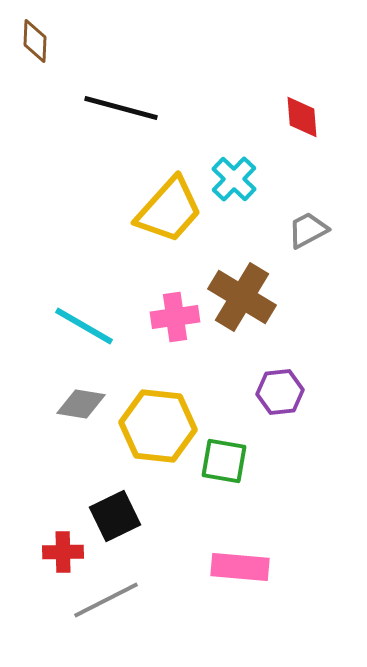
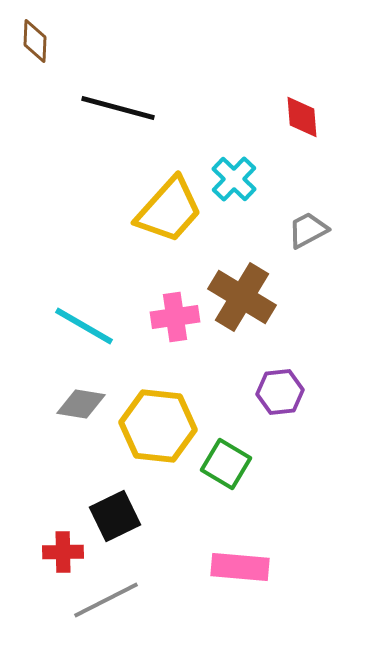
black line: moved 3 px left
green square: moved 2 px right, 3 px down; rotated 21 degrees clockwise
